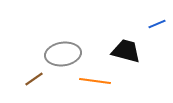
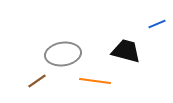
brown line: moved 3 px right, 2 px down
